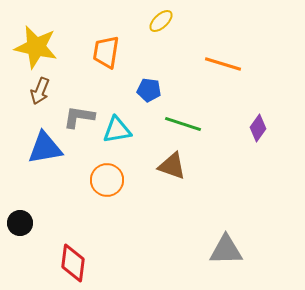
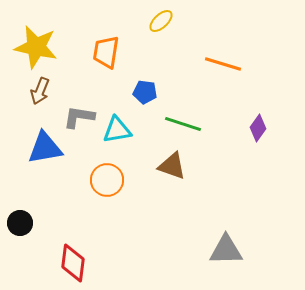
blue pentagon: moved 4 px left, 2 px down
